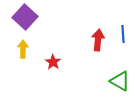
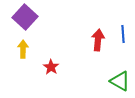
red star: moved 2 px left, 5 px down
